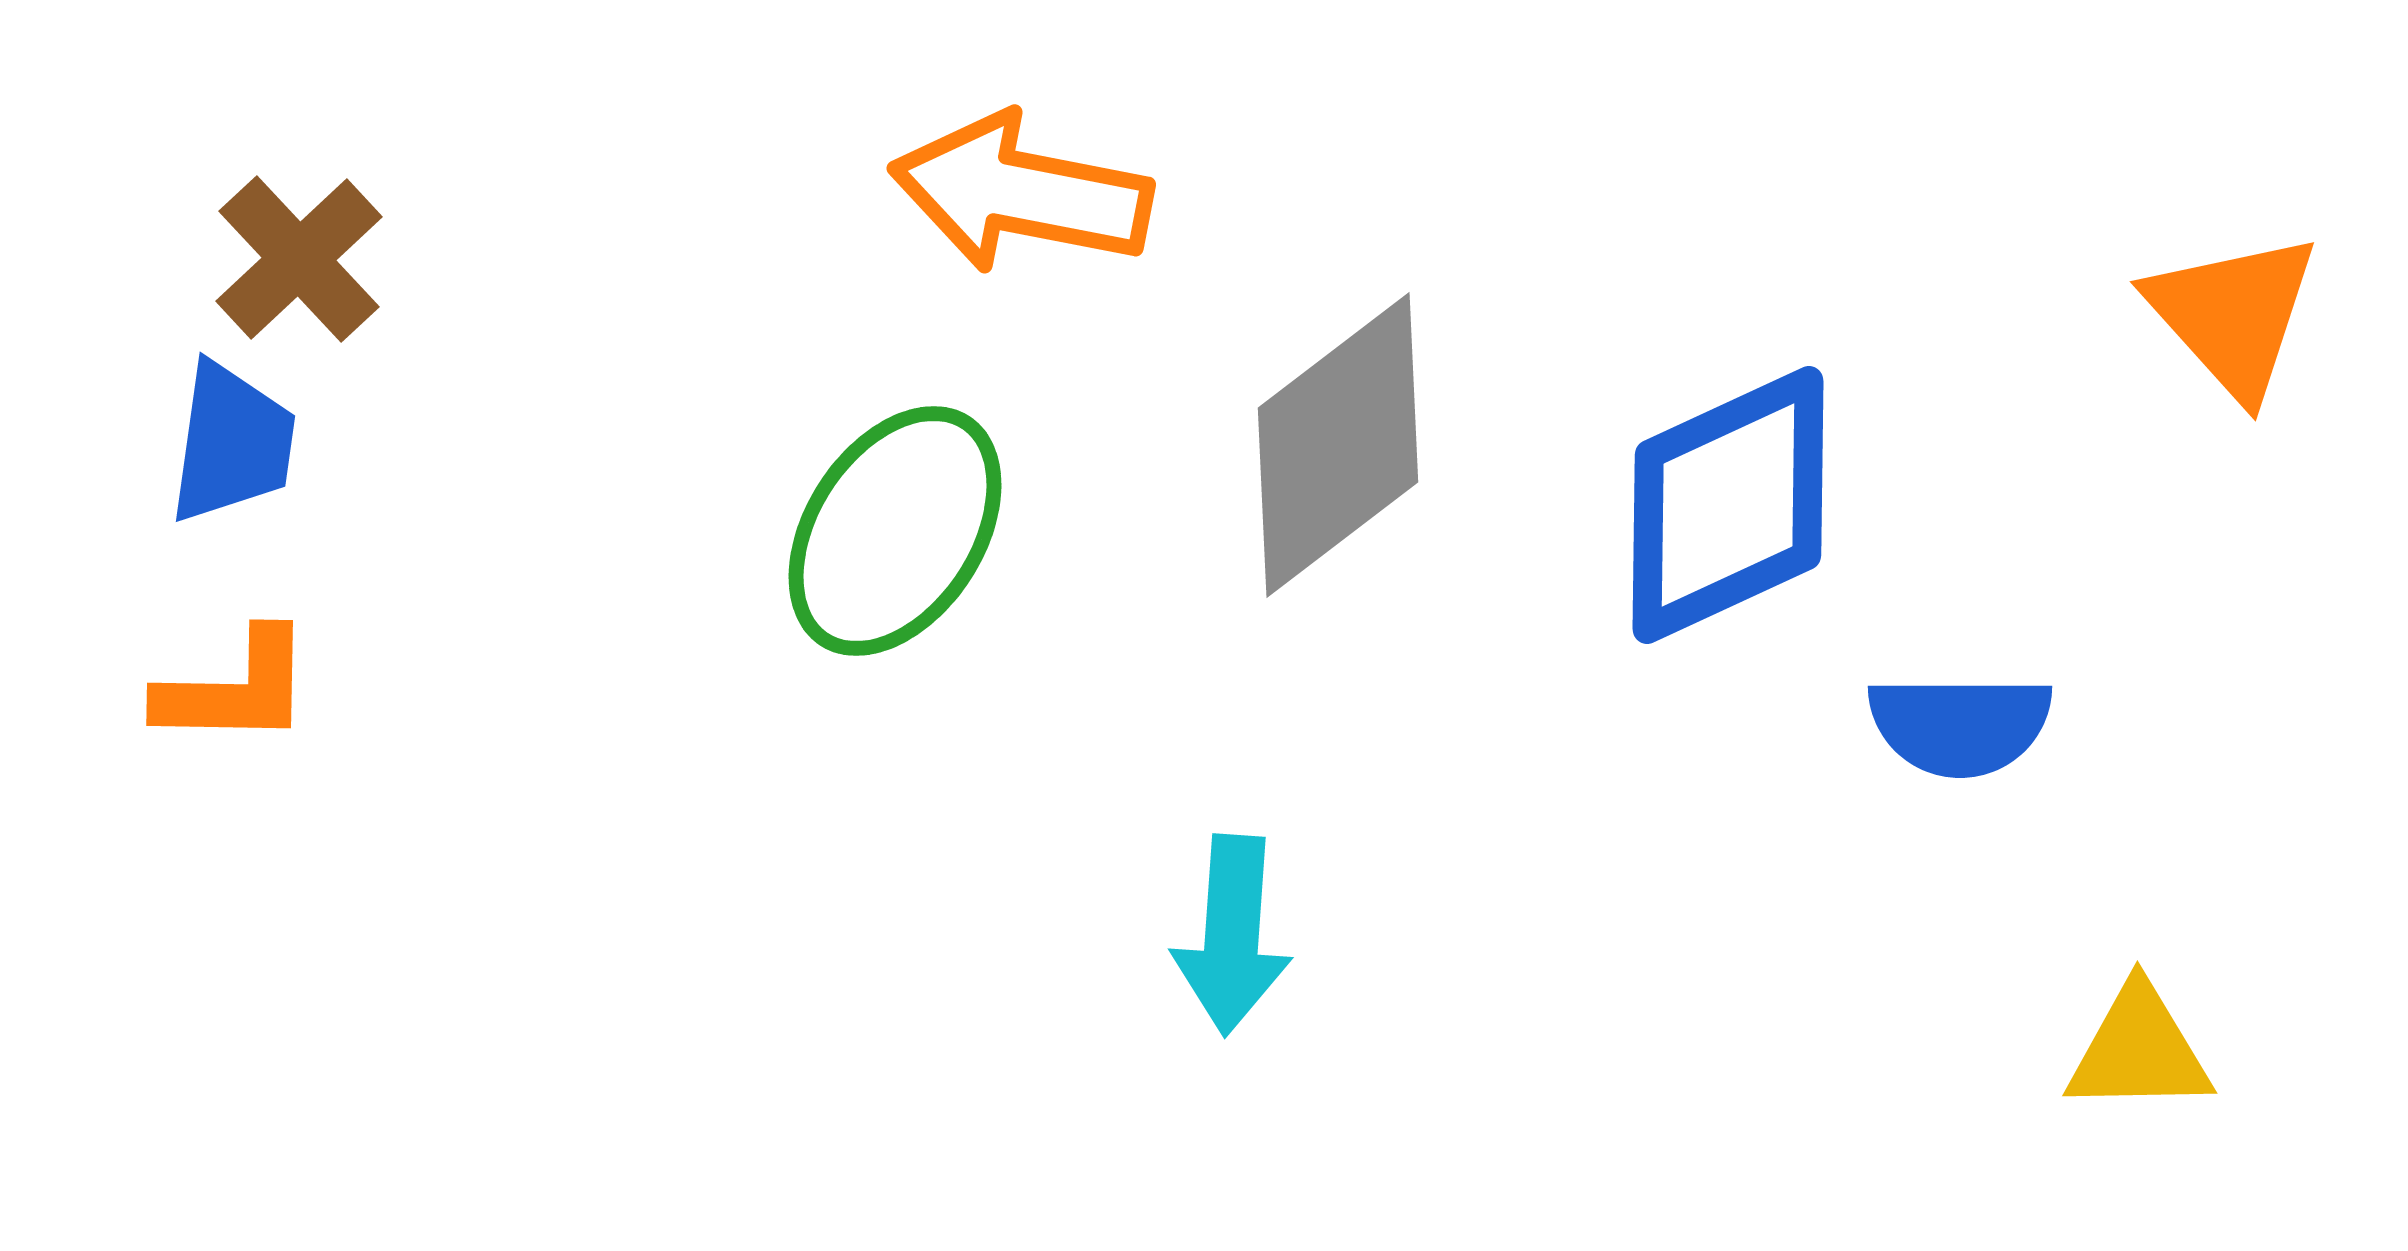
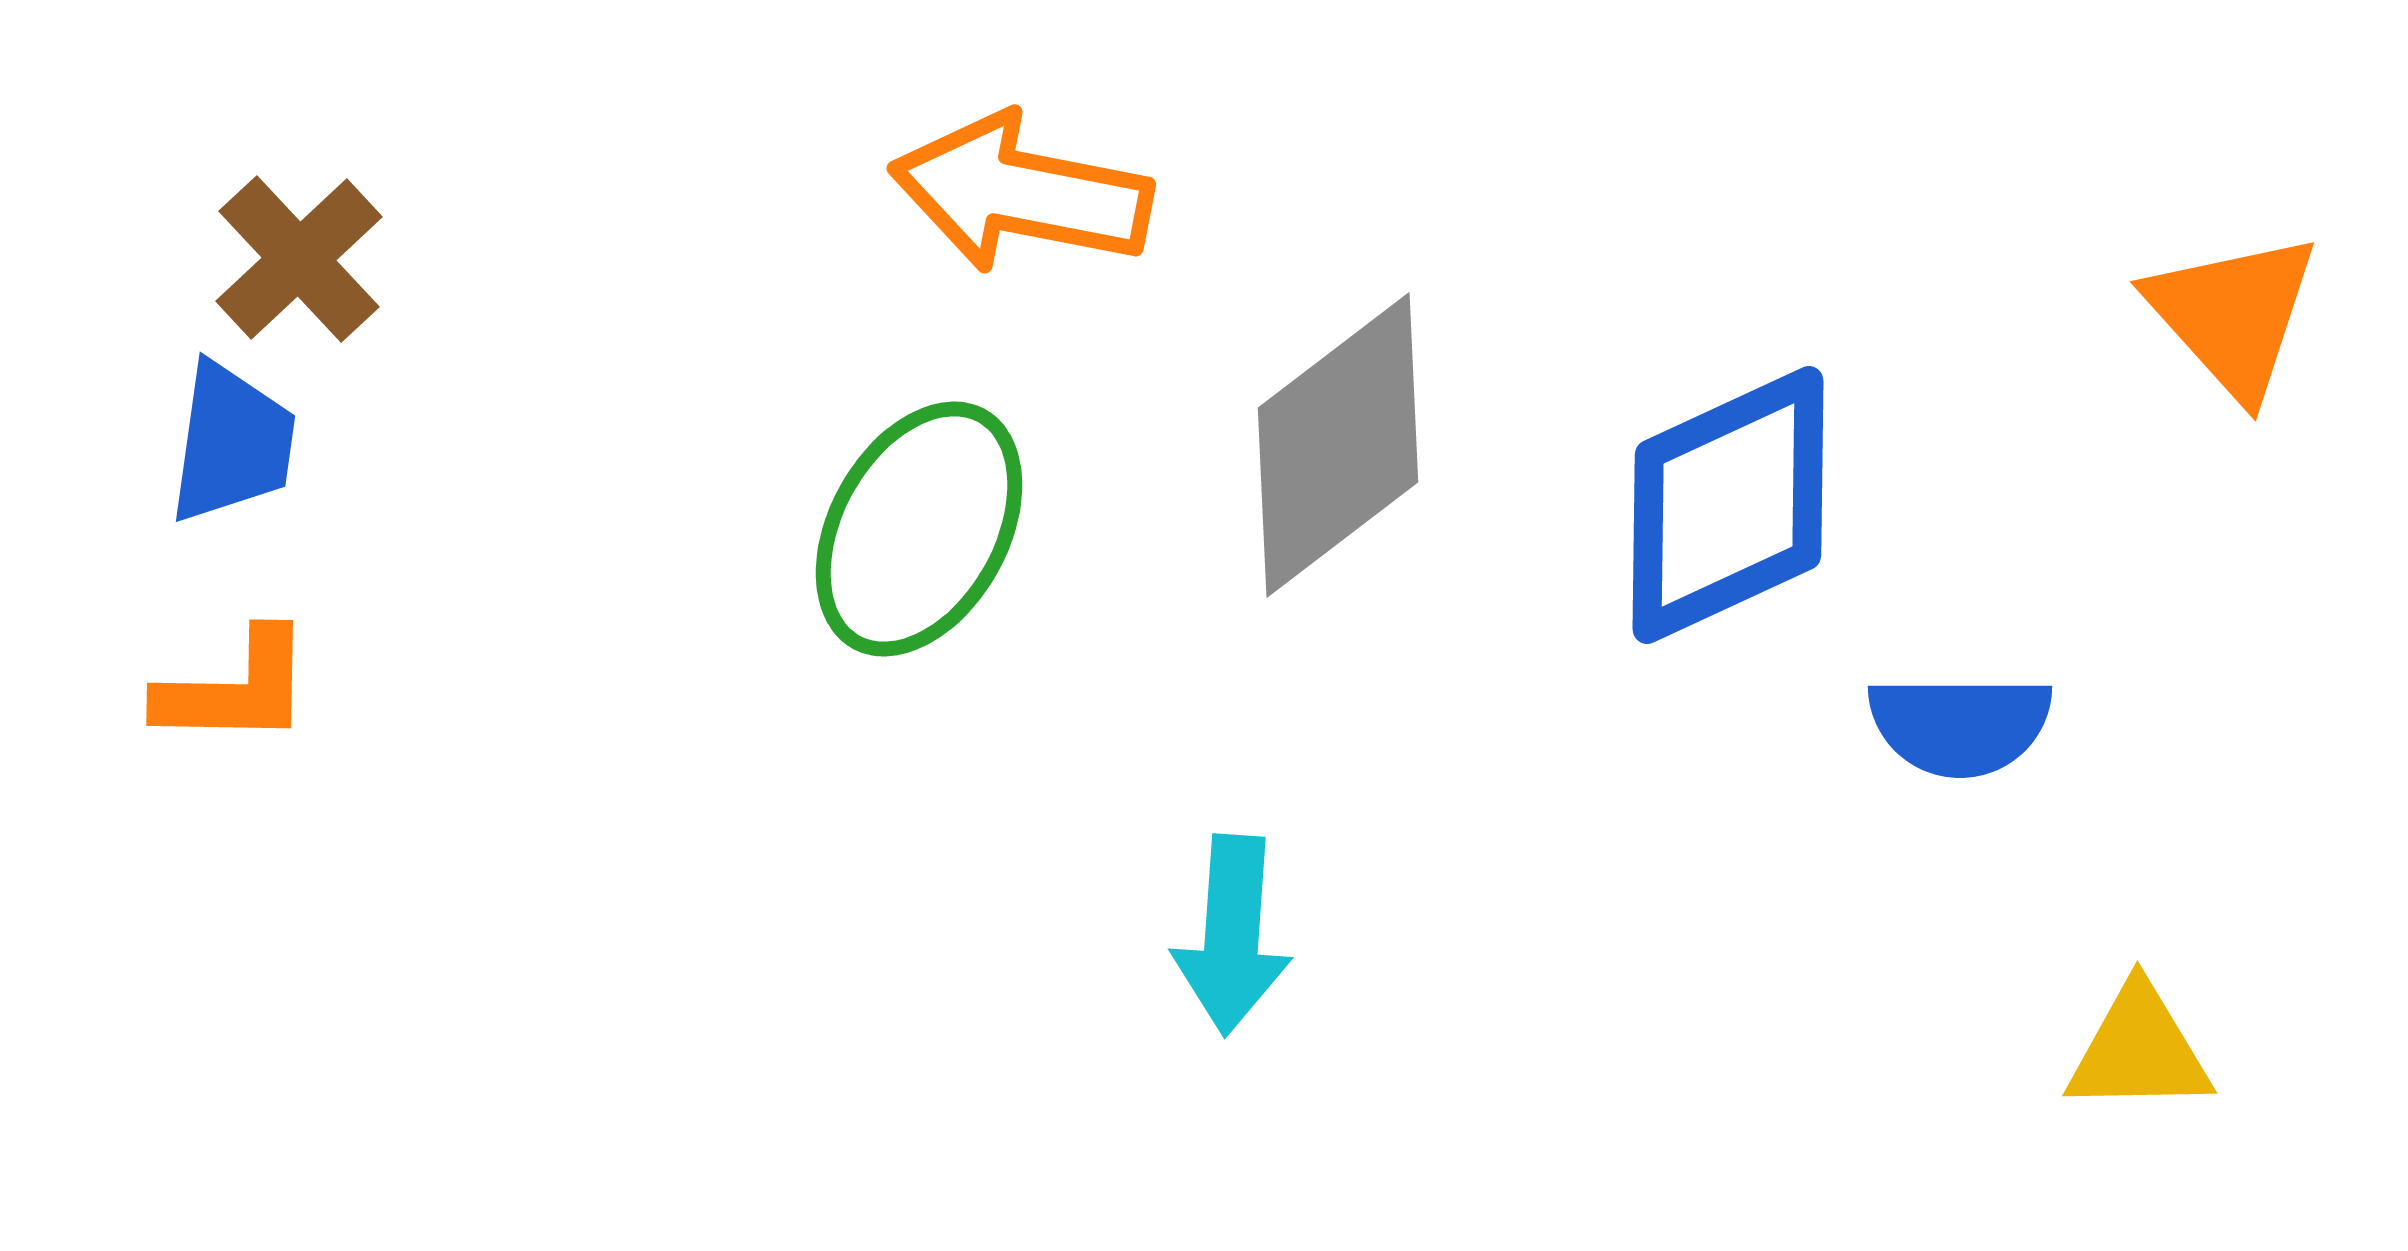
green ellipse: moved 24 px right, 2 px up; rotated 4 degrees counterclockwise
